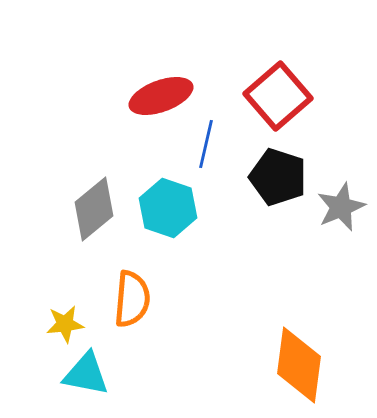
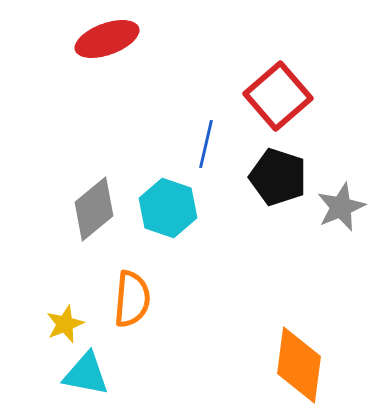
red ellipse: moved 54 px left, 57 px up
yellow star: rotated 15 degrees counterclockwise
